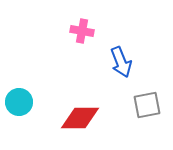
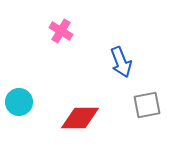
pink cross: moved 21 px left; rotated 20 degrees clockwise
